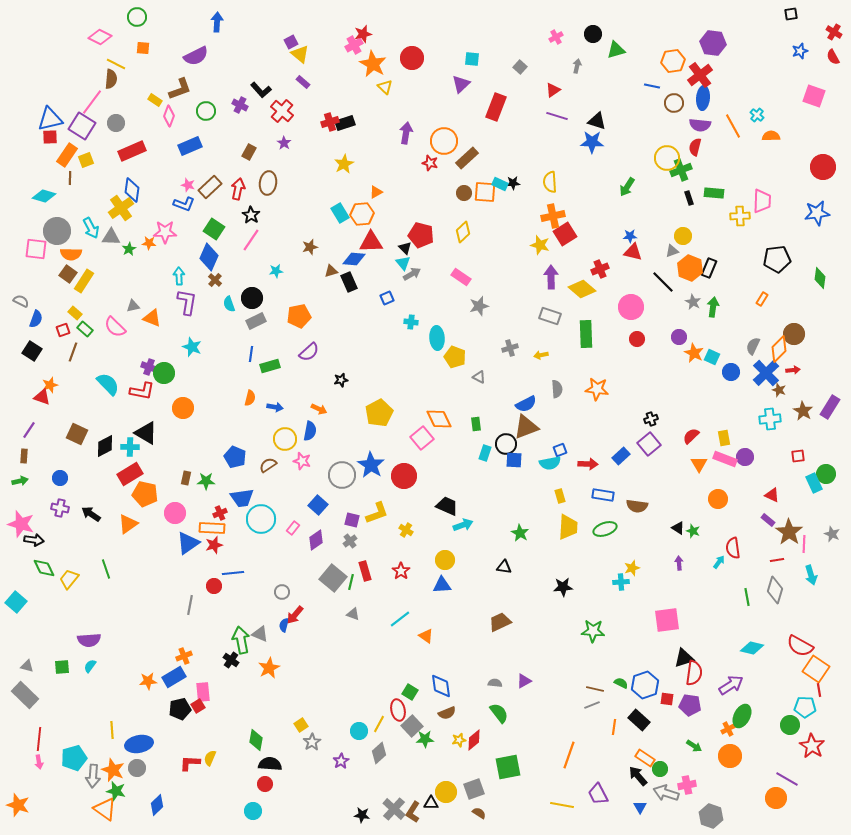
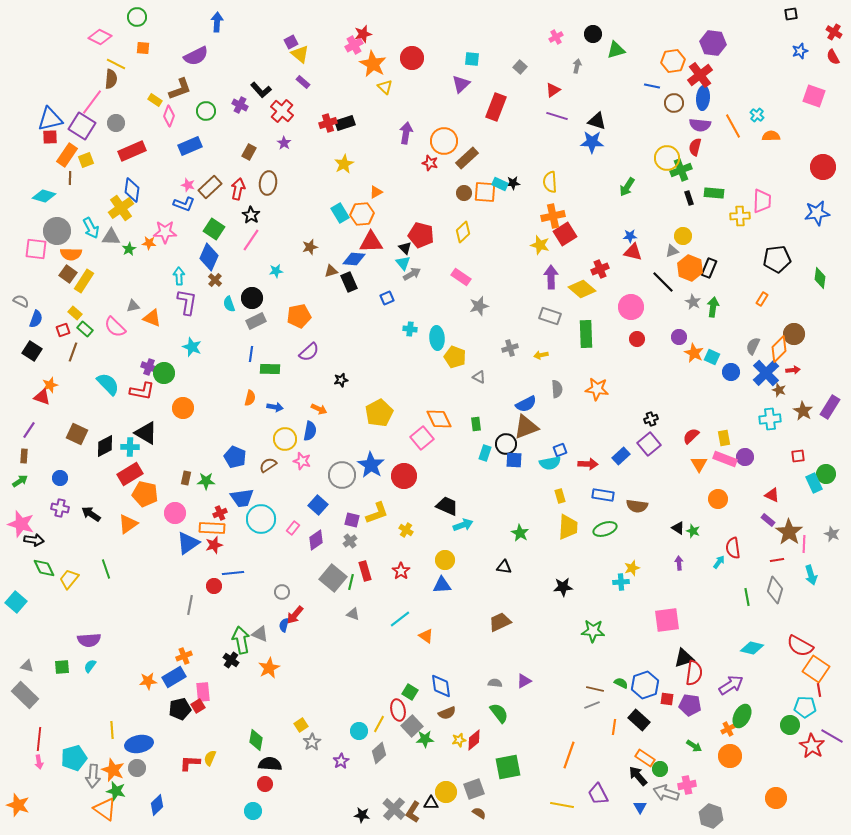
red cross at (330, 122): moved 2 px left, 1 px down
cyan cross at (411, 322): moved 1 px left, 7 px down
green rectangle at (270, 366): moved 3 px down; rotated 18 degrees clockwise
green arrow at (20, 481): rotated 21 degrees counterclockwise
purple line at (787, 779): moved 45 px right, 43 px up
